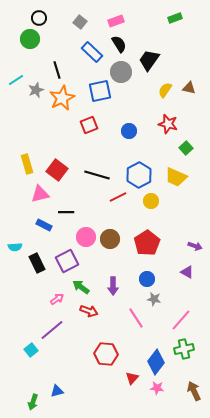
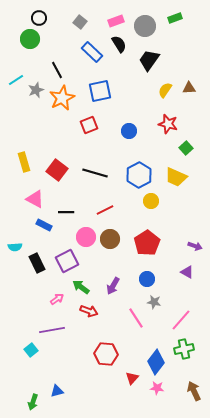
black line at (57, 70): rotated 12 degrees counterclockwise
gray circle at (121, 72): moved 24 px right, 46 px up
brown triangle at (189, 88): rotated 16 degrees counterclockwise
yellow rectangle at (27, 164): moved 3 px left, 2 px up
black line at (97, 175): moved 2 px left, 2 px up
pink triangle at (40, 194): moved 5 px left, 5 px down; rotated 42 degrees clockwise
red line at (118, 197): moved 13 px left, 13 px down
purple arrow at (113, 286): rotated 30 degrees clockwise
gray star at (154, 299): moved 3 px down
purple line at (52, 330): rotated 30 degrees clockwise
